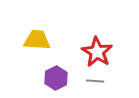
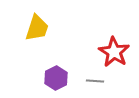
yellow trapezoid: moved 12 px up; rotated 104 degrees clockwise
red star: moved 17 px right
